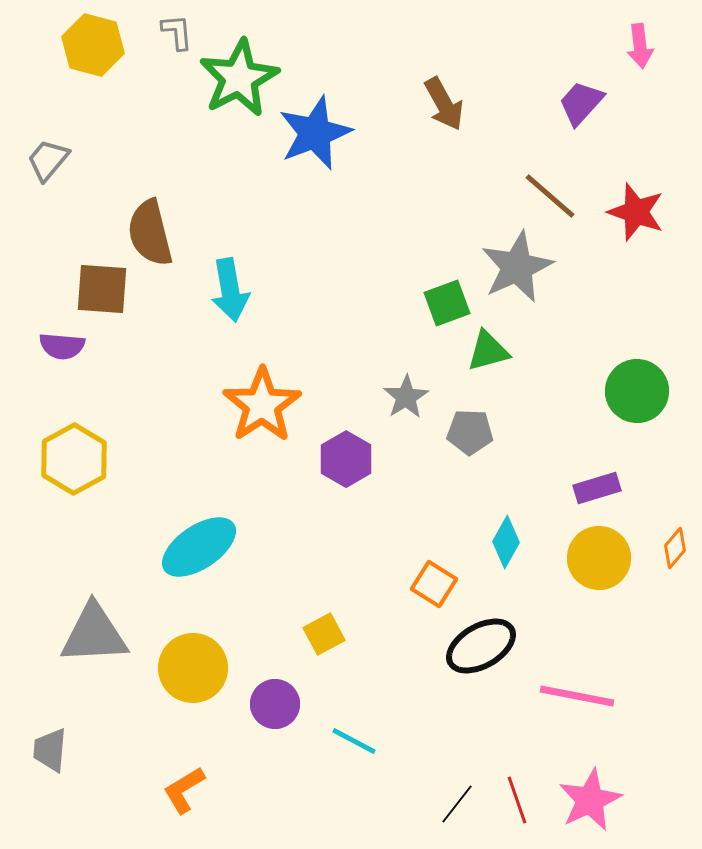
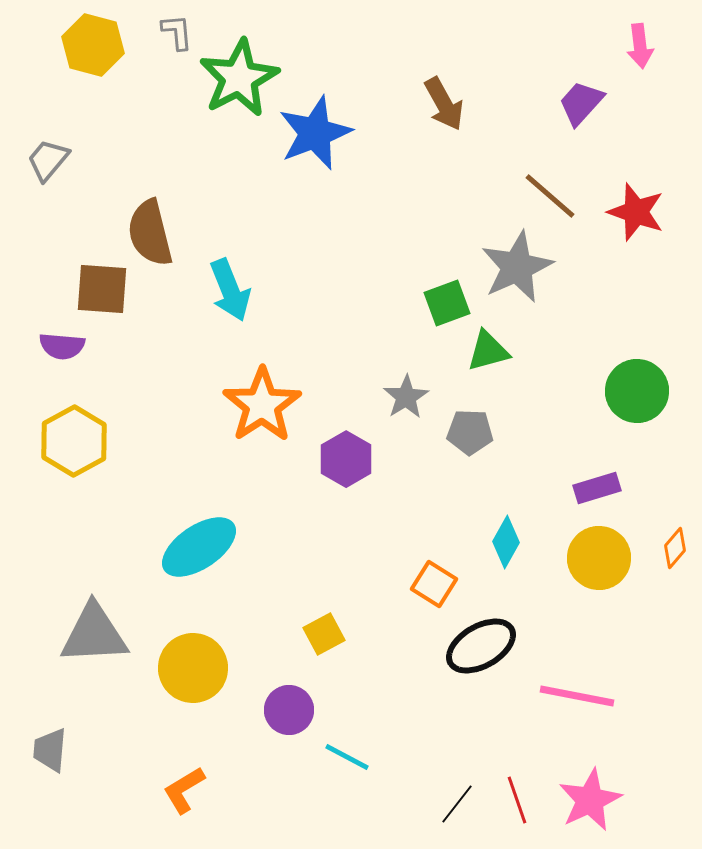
cyan arrow at (230, 290): rotated 12 degrees counterclockwise
yellow hexagon at (74, 459): moved 18 px up
purple circle at (275, 704): moved 14 px right, 6 px down
cyan line at (354, 741): moved 7 px left, 16 px down
